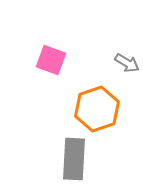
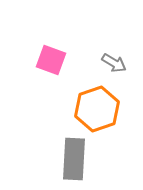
gray arrow: moved 13 px left
